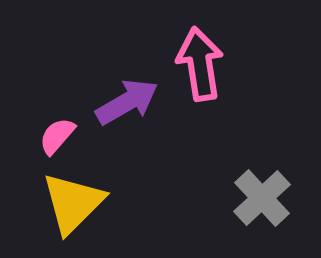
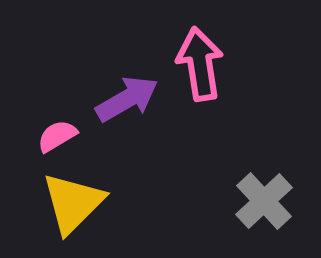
purple arrow: moved 3 px up
pink semicircle: rotated 18 degrees clockwise
gray cross: moved 2 px right, 3 px down
